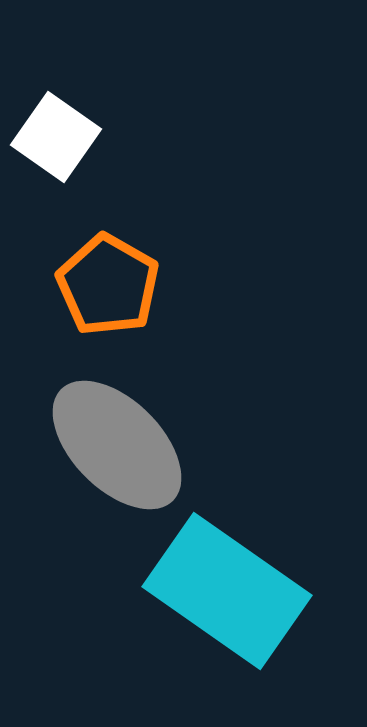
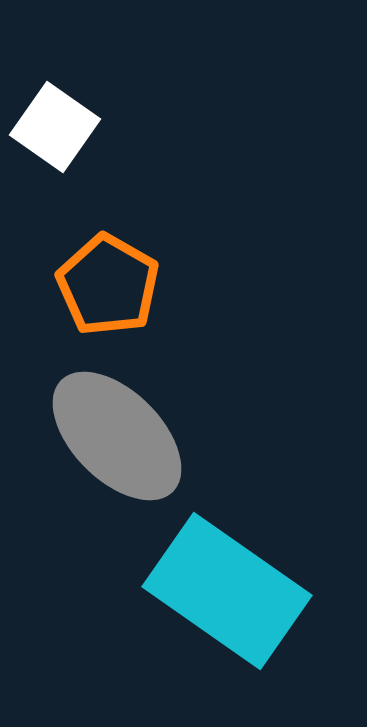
white square: moved 1 px left, 10 px up
gray ellipse: moved 9 px up
